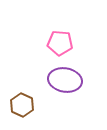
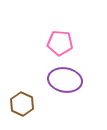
brown hexagon: moved 1 px up
